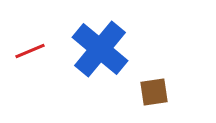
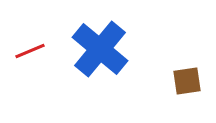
brown square: moved 33 px right, 11 px up
